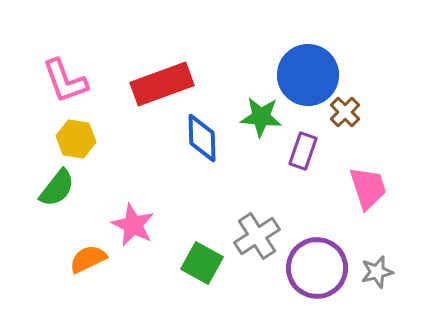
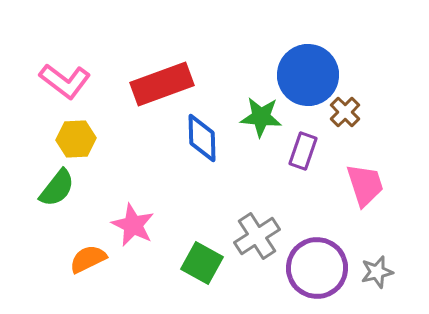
pink L-shape: rotated 33 degrees counterclockwise
yellow hexagon: rotated 12 degrees counterclockwise
pink trapezoid: moved 3 px left, 3 px up
